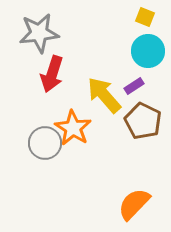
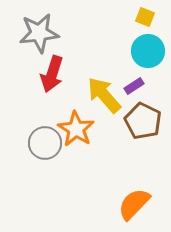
orange star: moved 3 px right, 1 px down
